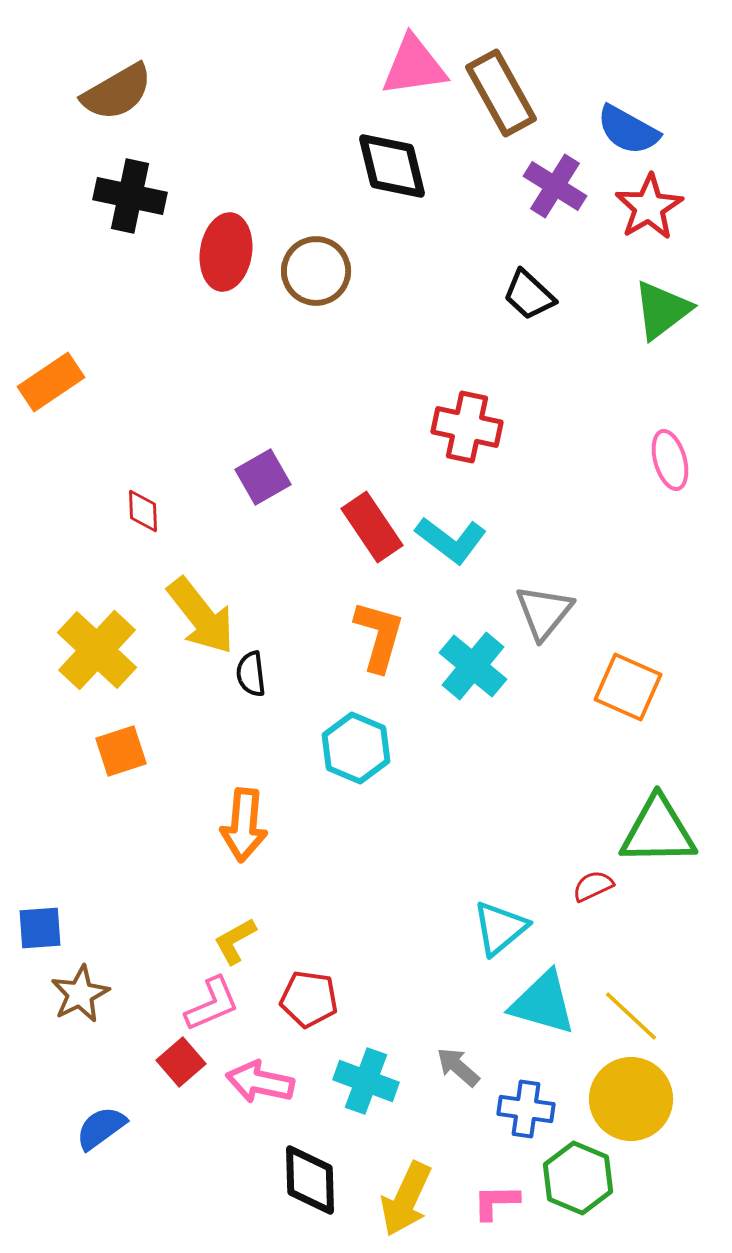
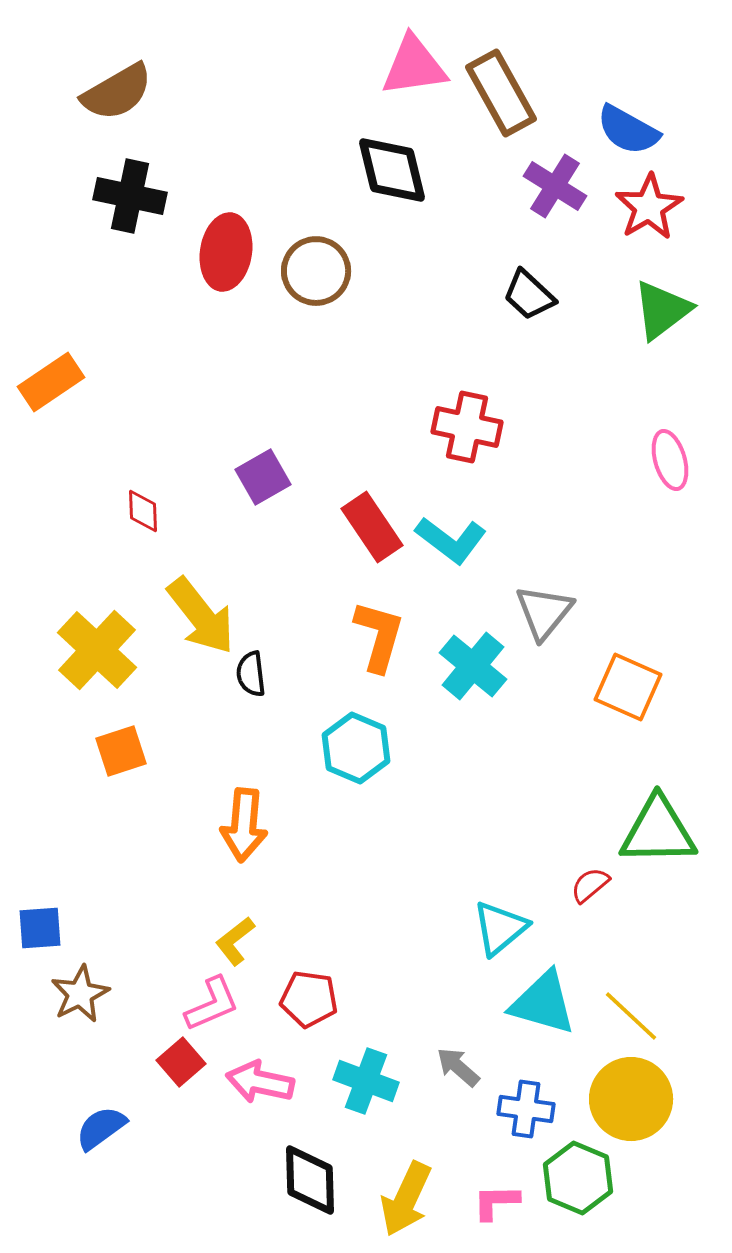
black diamond at (392, 166): moved 4 px down
red semicircle at (593, 886): moved 3 px left, 1 px up; rotated 15 degrees counterclockwise
yellow L-shape at (235, 941): rotated 9 degrees counterclockwise
